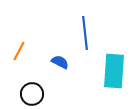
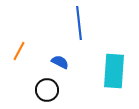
blue line: moved 6 px left, 10 px up
black circle: moved 15 px right, 4 px up
